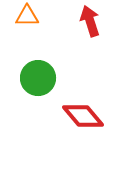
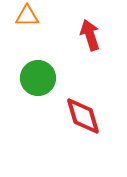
red arrow: moved 14 px down
red diamond: rotated 24 degrees clockwise
